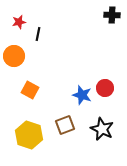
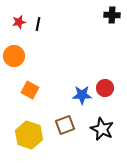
black line: moved 10 px up
blue star: rotated 18 degrees counterclockwise
